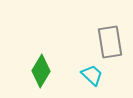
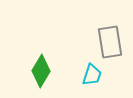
cyan trapezoid: rotated 65 degrees clockwise
